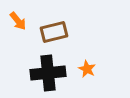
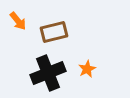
orange star: rotated 18 degrees clockwise
black cross: rotated 16 degrees counterclockwise
